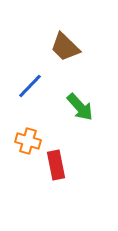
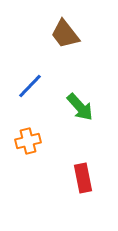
brown trapezoid: moved 13 px up; rotated 8 degrees clockwise
orange cross: rotated 30 degrees counterclockwise
red rectangle: moved 27 px right, 13 px down
